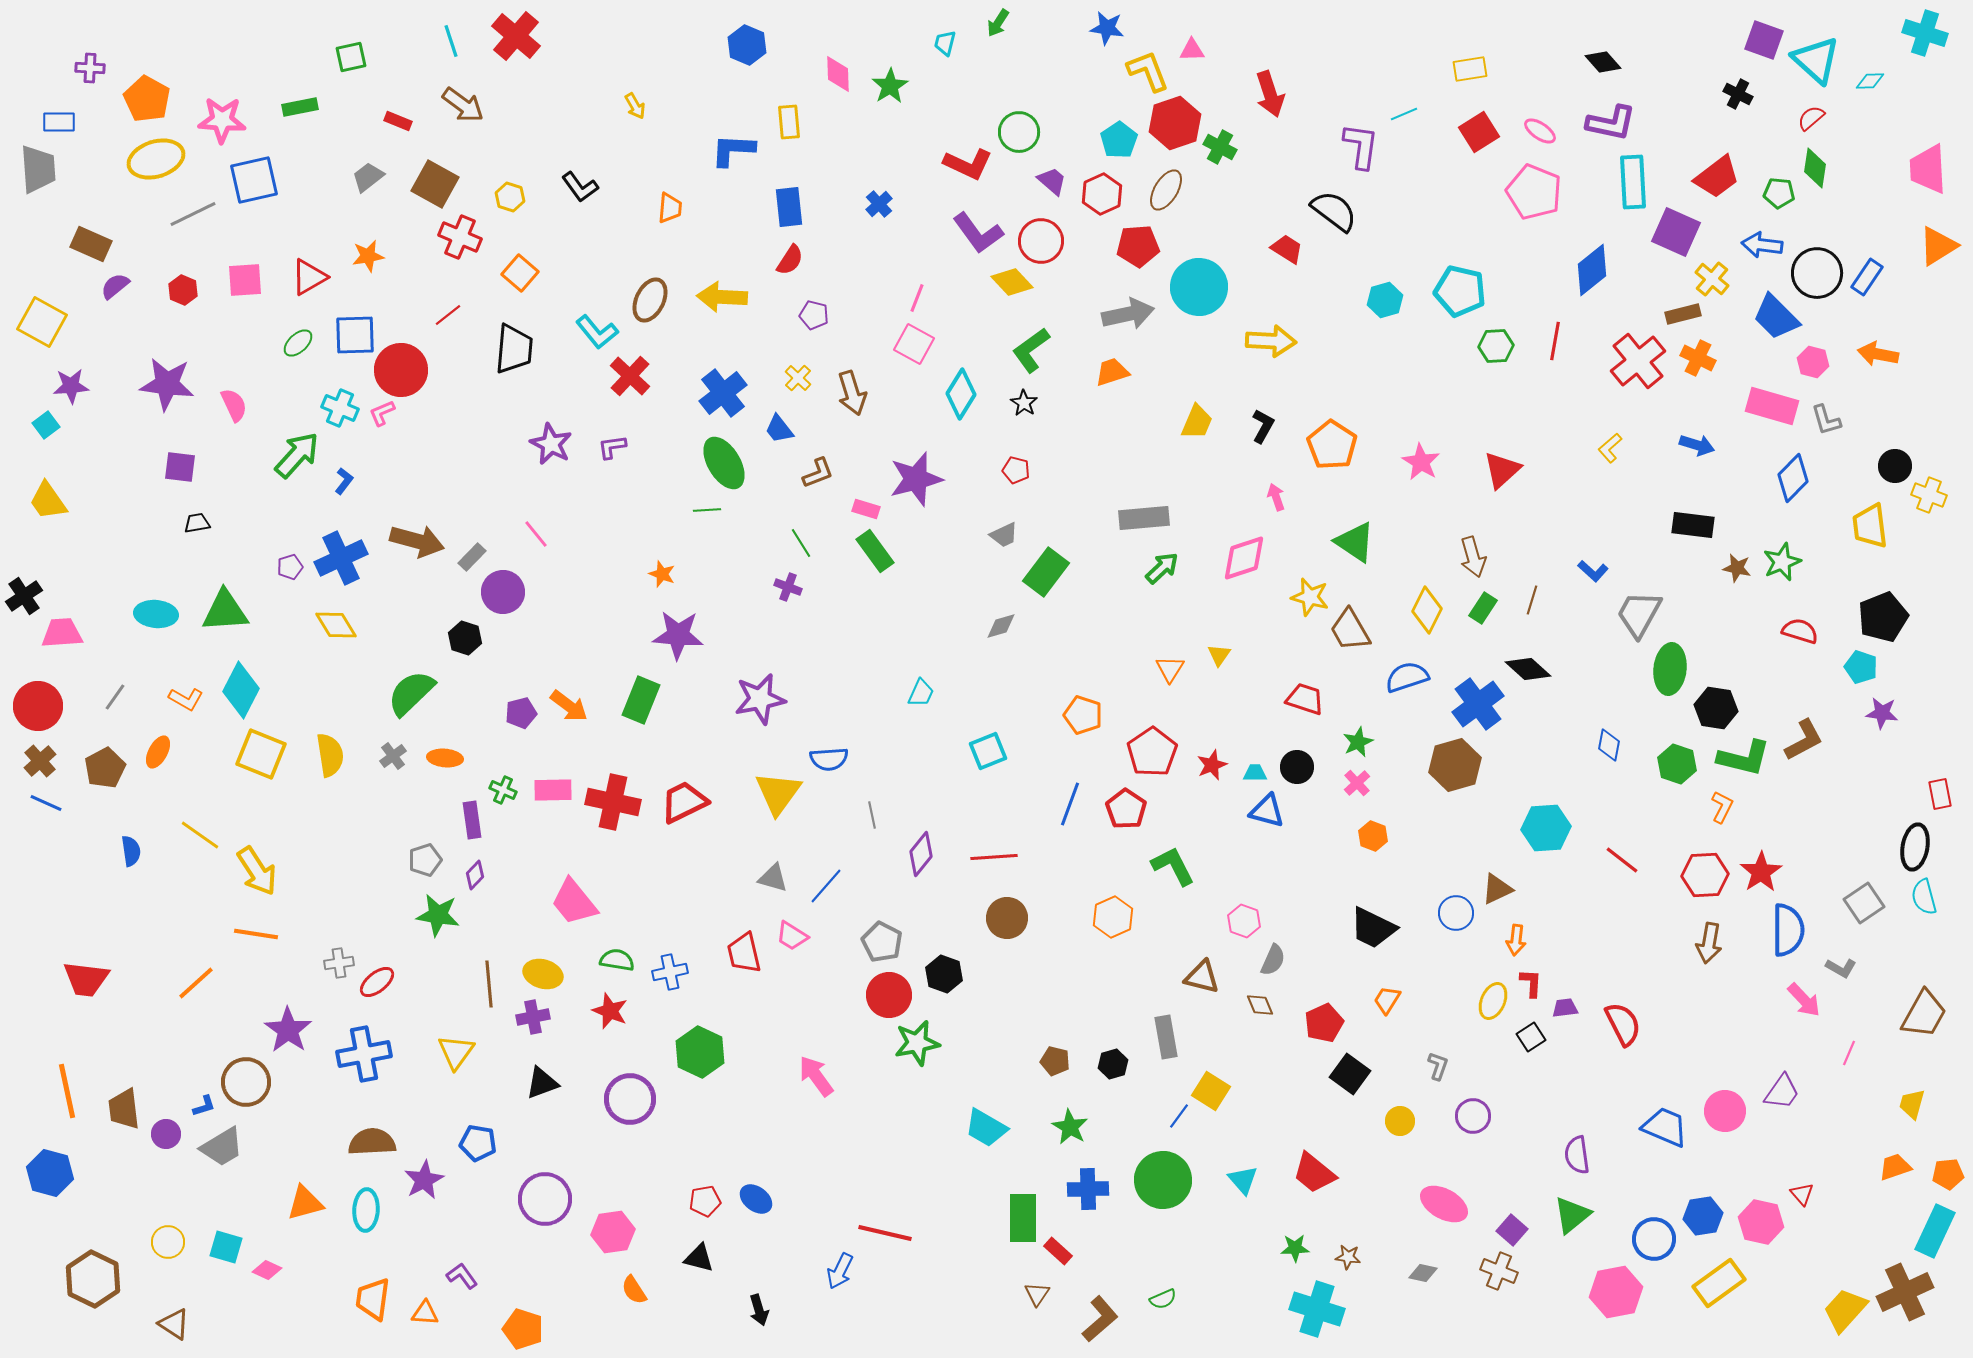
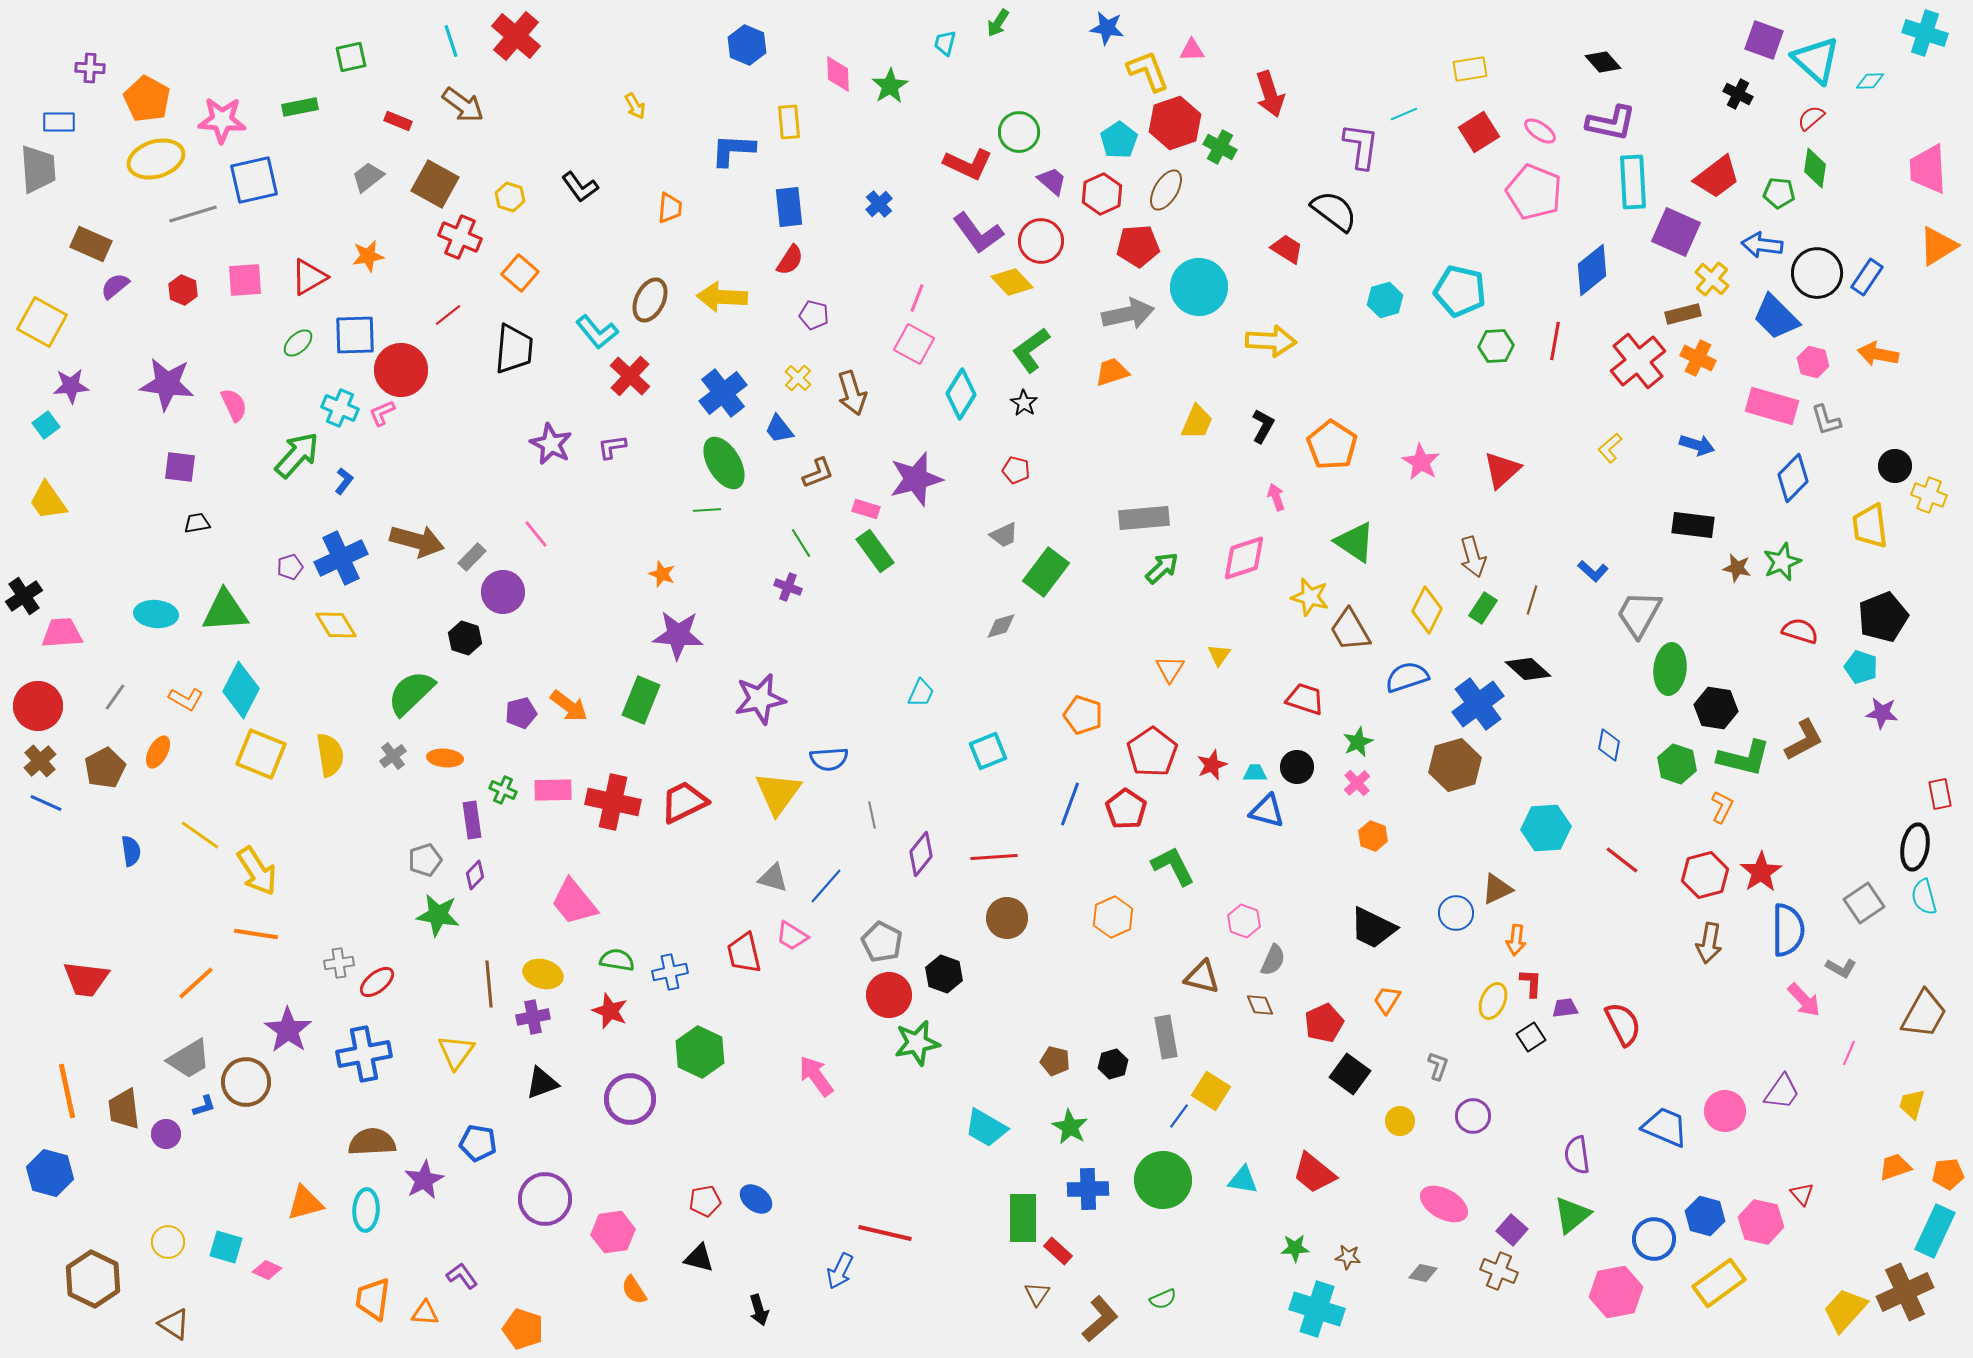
gray line at (193, 214): rotated 9 degrees clockwise
red hexagon at (1705, 875): rotated 12 degrees counterclockwise
gray trapezoid at (222, 1147): moved 33 px left, 88 px up
cyan triangle at (1243, 1180): rotated 40 degrees counterclockwise
blue hexagon at (1703, 1216): moved 2 px right; rotated 24 degrees clockwise
